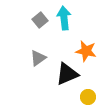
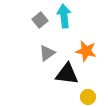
cyan arrow: moved 2 px up
gray triangle: moved 9 px right, 5 px up
black triangle: rotated 30 degrees clockwise
